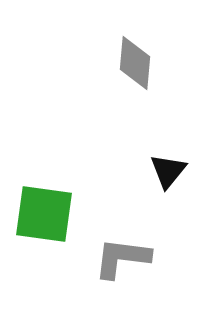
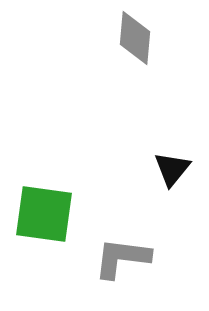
gray diamond: moved 25 px up
black triangle: moved 4 px right, 2 px up
